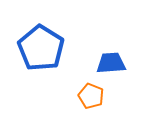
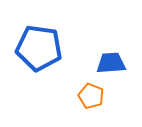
blue pentagon: moved 2 px left; rotated 24 degrees counterclockwise
